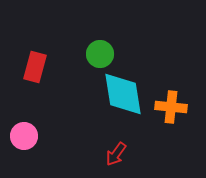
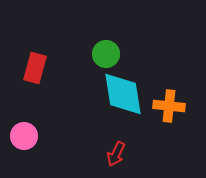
green circle: moved 6 px right
red rectangle: moved 1 px down
orange cross: moved 2 px left, 1 px up
red arrow: rotated 10 degrees counterclockwise
